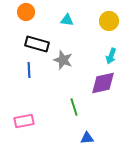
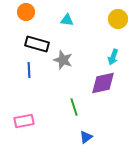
yellow circle: moved 9 px right, 2 px up
cyan arrow: moved 2 px right, 1 px down
blue triangle: moved 1 px left, 1 px up; rotated 32 degrees counterclockwise
